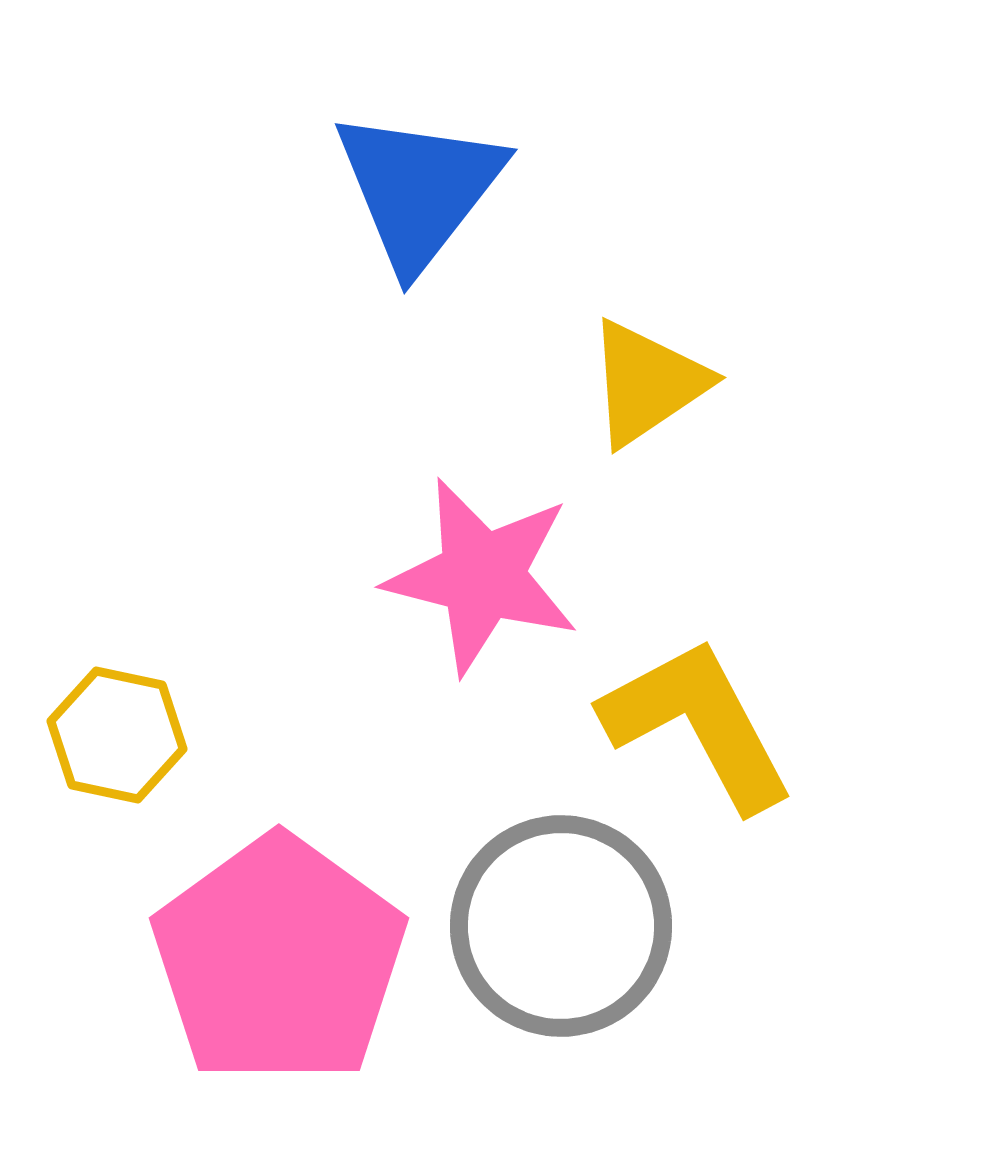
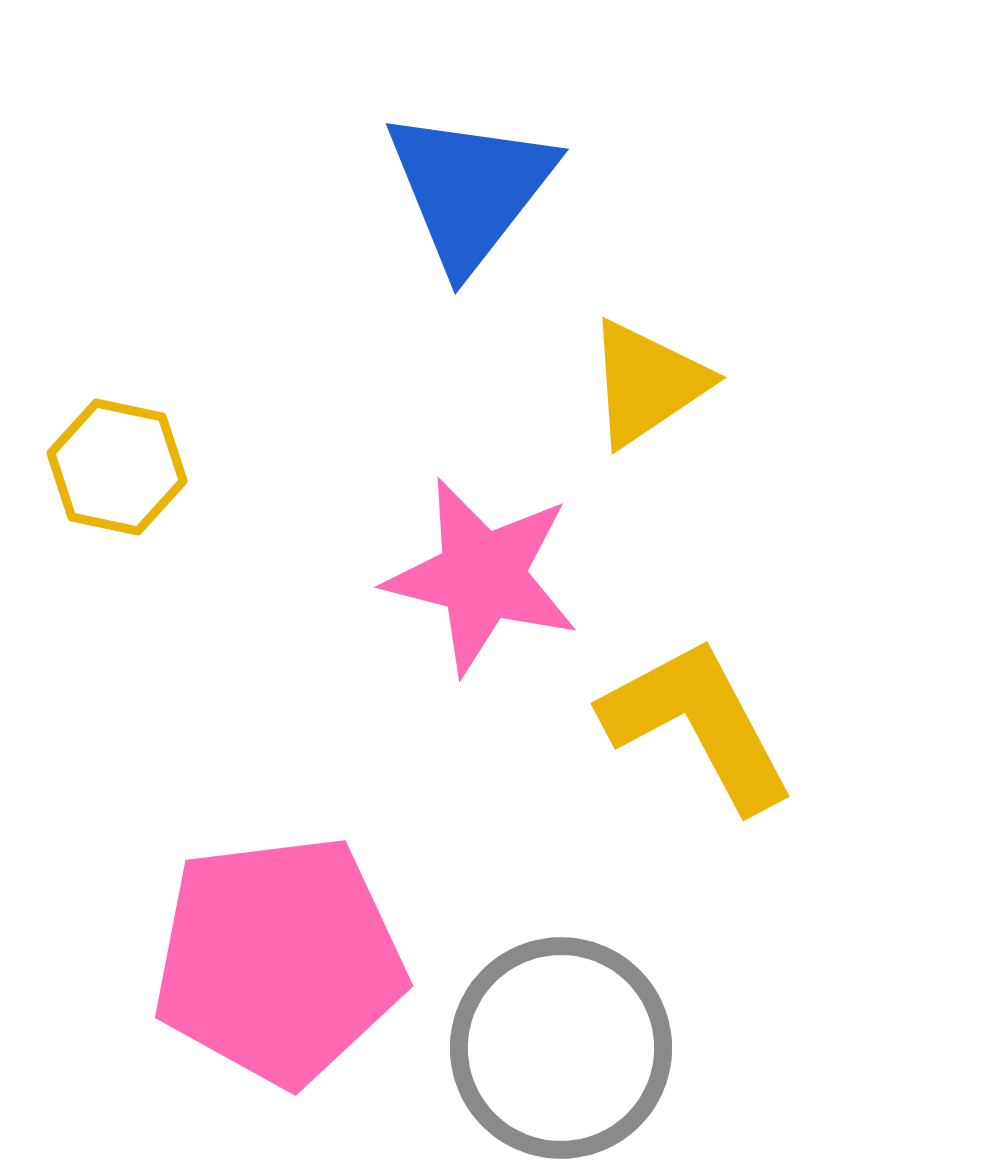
blue triangle: moved 51 px right
yellow hexagon: moved 268 px up
gray circle: moved 122 px down
pink pentagon: rotated 29 degrees clockwise
